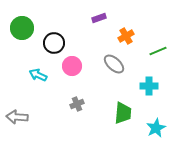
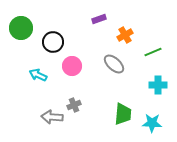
purple rectangle: moved 1 px down
green circle: moved 1 px left
orange cross: moved 1 px left, 1 px up
black circle: moved 1 px left, 1 px up
green line: moved 5 px left, 1 px down
cyan cross: moved 9 px right, 1 px up
gray cross: moved 3 px left, 1 px down
green trapezoid: moved 1 px down
gray arrow: moved 35 px right
cyan star: moved 4 px left, 5 px up; rotated 30 degrees clockwise
